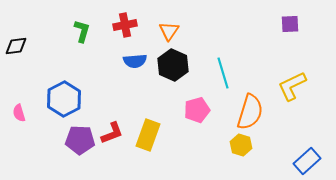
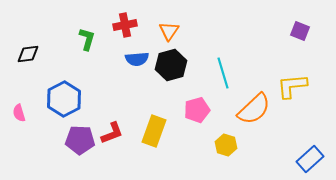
purple square: moved 10 px right, 7 px down; rotated 24 degrees clockwise
green L-shape: moved 5 px right, 8 px down
black diamond: moved 12 px right, 8 px down
blue semicircle: moved 2 px right, 2 px up
black hexagon: moved 2 px left; rotated 20 degrees clockwise
yellow L-shape: rotated 20 degrees clockwise
orange semicircle: moved 4 px right, 3 px up; rotated 30 degrees clockwise
yellow rectangle: moved 6 px right, 4 px up
yellow hexagon: moved 15 px left
blue rectangle: moved 3 px right, 2 px up
